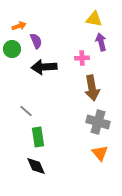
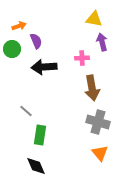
purple arrow: moved 1 px right
green rectangle: moved 2 px right, 2 px up; rotated 18 degrees clockwise
